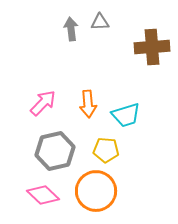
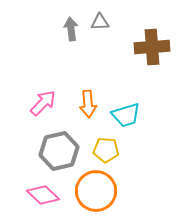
gray hexagon: moved 4 px right
